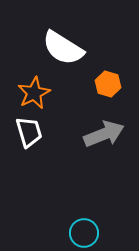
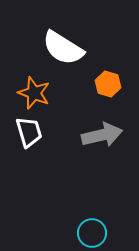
orange star: rotated 24 degrees counterclockwise
gray arrow: moved 2 px left, 1 px down; rotated 9 degrees clockwise
cyan circle: moved 8 px right
